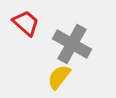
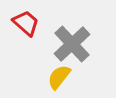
gray cross: rotated 18 degrees clockwise
